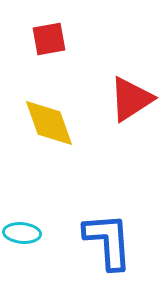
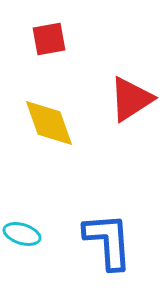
cyan ellipse: moved 1 px down; rotated 12 degrees clockwise
